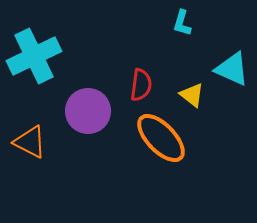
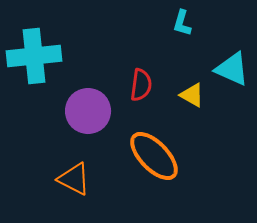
cyan cross: rotated 20 degrees clockwise
yellow triangle: rotated 8 degrees counterclockwise
orange ellipse: moved 7 px left, 18 px down
orange triangle: moved 44 px right, 37 px down
